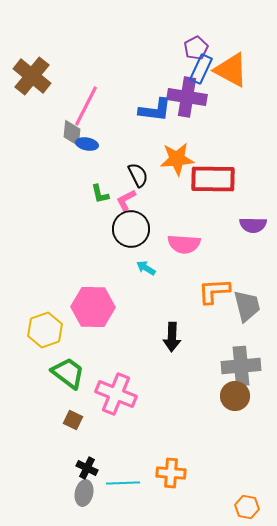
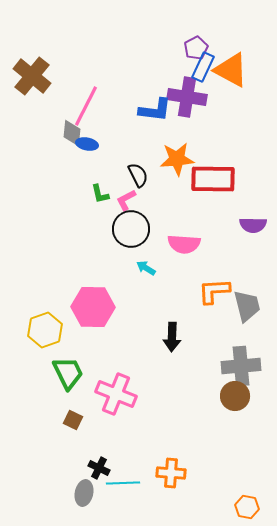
blue rectangle: moved 2 px right, 2 px up
green trapezoid: rotated 27 degrees clockwise
black cross: moved 12 px right
